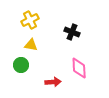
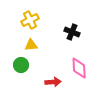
yellow triangle: rotated 16 degrees counterclockwise
